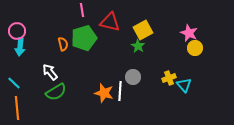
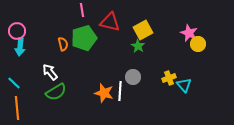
yellow circle: moved 3 px right, 4 px up
